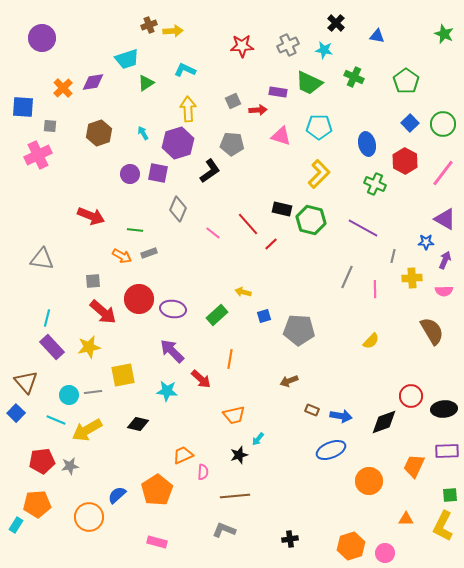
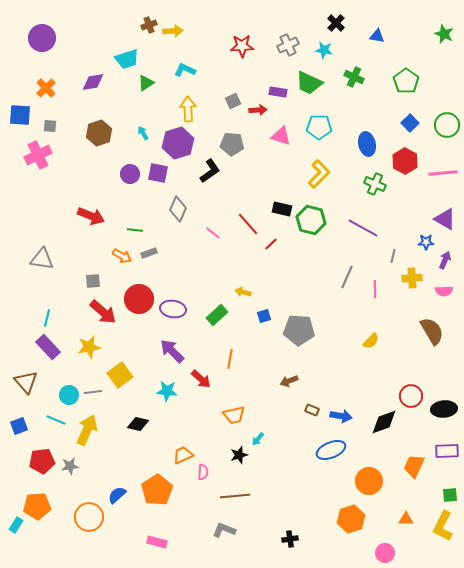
orange cross at (63, 88): moved 17 px left
blue square at (23, 107): moved 3 px left, 8 px down
green circle at (443, 124): moved 4 px right, 1 px down
pink line at (443, 173): rotated 48 degrees clockwise
purple rectangle at (52, 347): moved 4 px left
yellow square at (123, 375): moved 3 px left; rotated 25 degrees counterclockwise
blue square at (16, 413): moved 3 px right, 13 px down; rotated 24 degrees clockwise
yellow arrow at (87, 430): rotated 144 degrees clockwise
orange pentagon at (37, 504): moved 2 px down
orange hexagon at (351, 546): moved 27 px up
